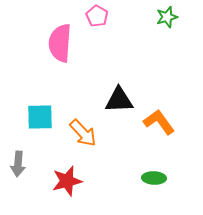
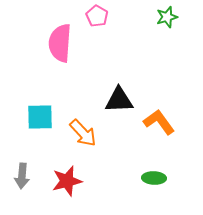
gray arrow: moved 4 px right, 12 px down
